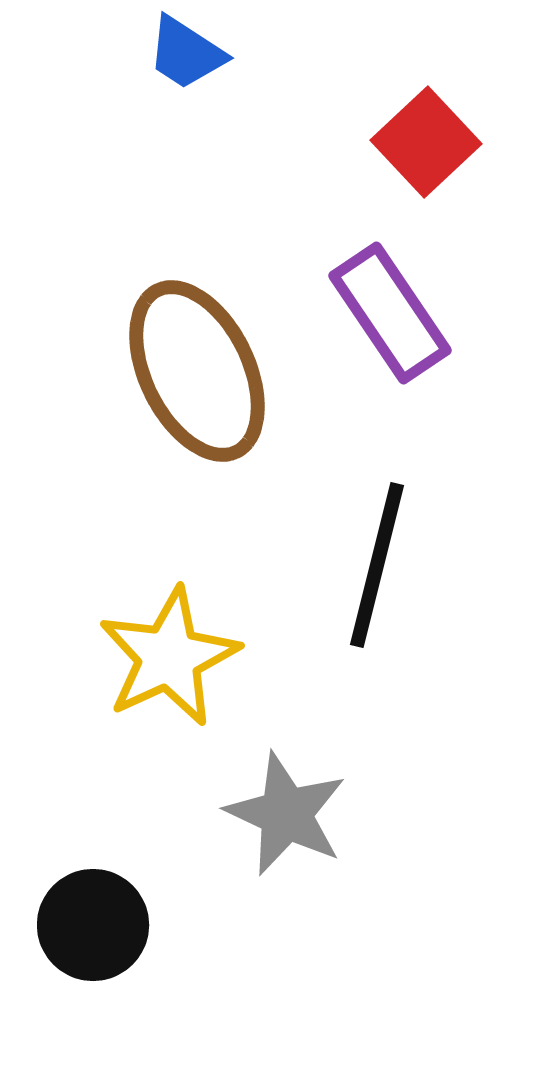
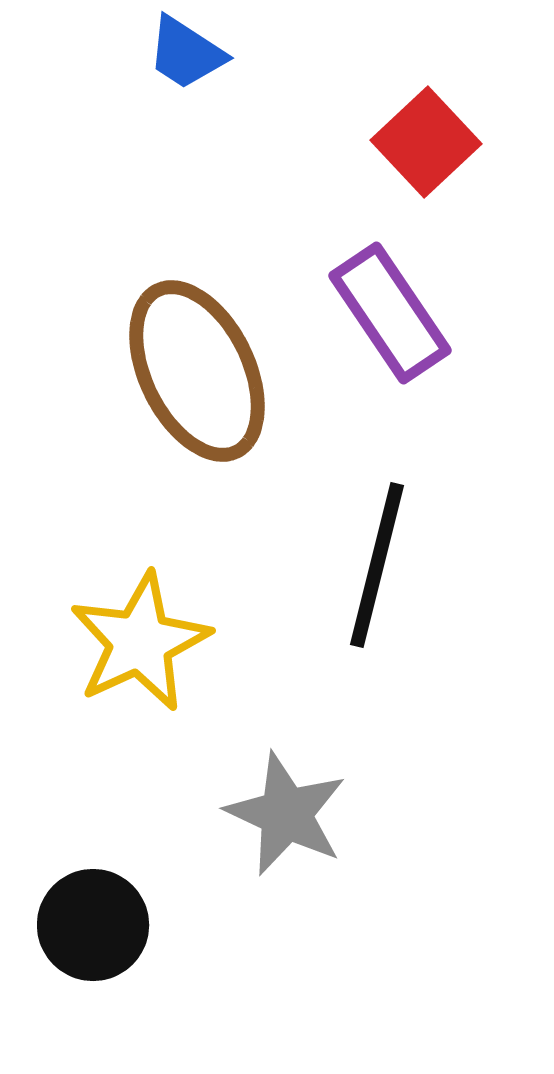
yellow star: moved 29 px left, 15 px up
